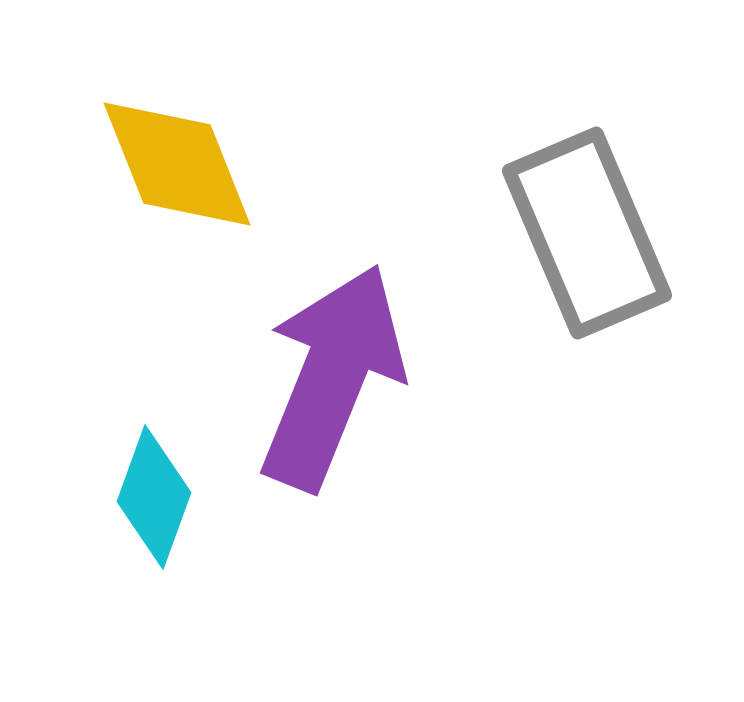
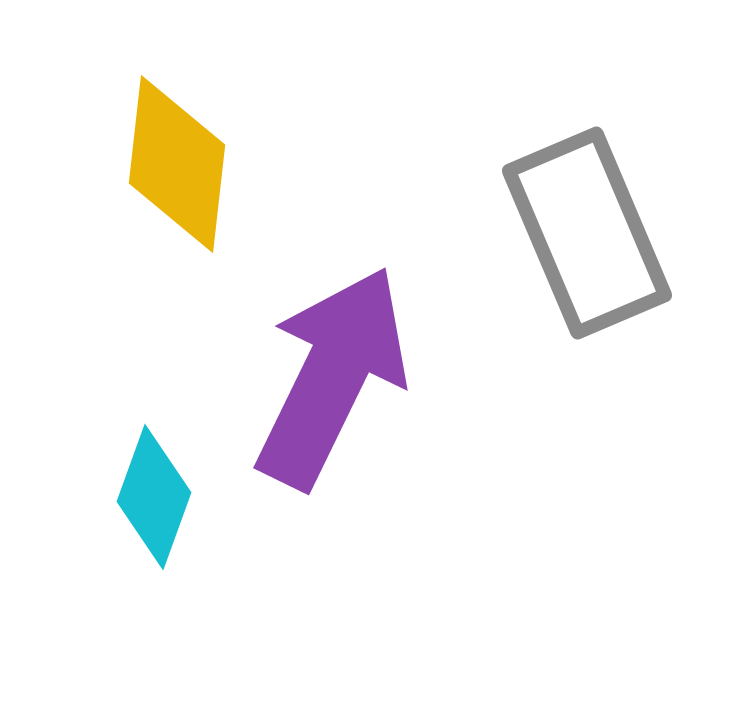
yellow diamond: rotated 28 degrees clockwise
purple arrow: rotated 4 degrees clockwise
